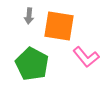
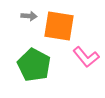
gray arrow: rotated 91 degrees counterclockwise
green pentagon: moved 2 px right, 1 px down
